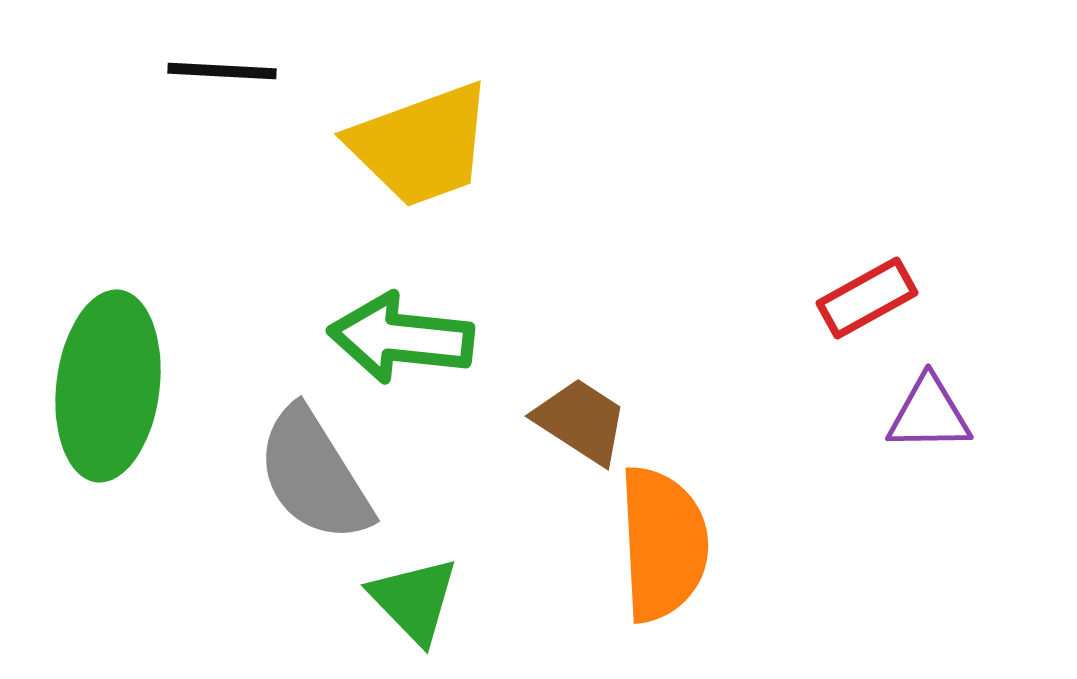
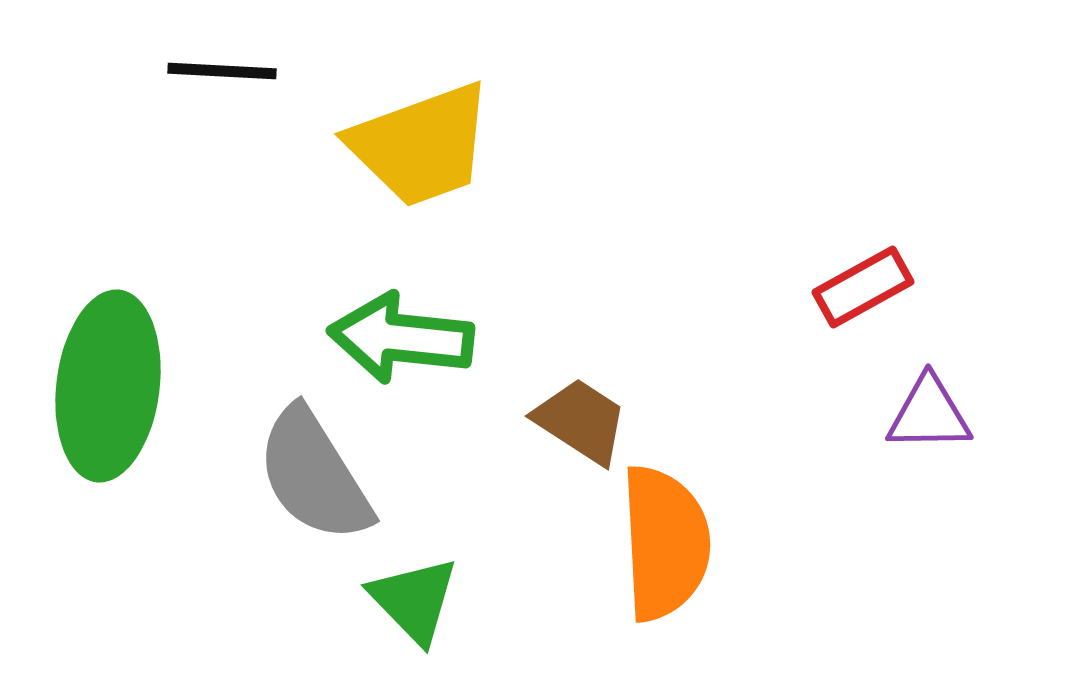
red rectangle: moved 4 px left, 11 px up
orange semicircle: moved 2 px right, 1 px up
